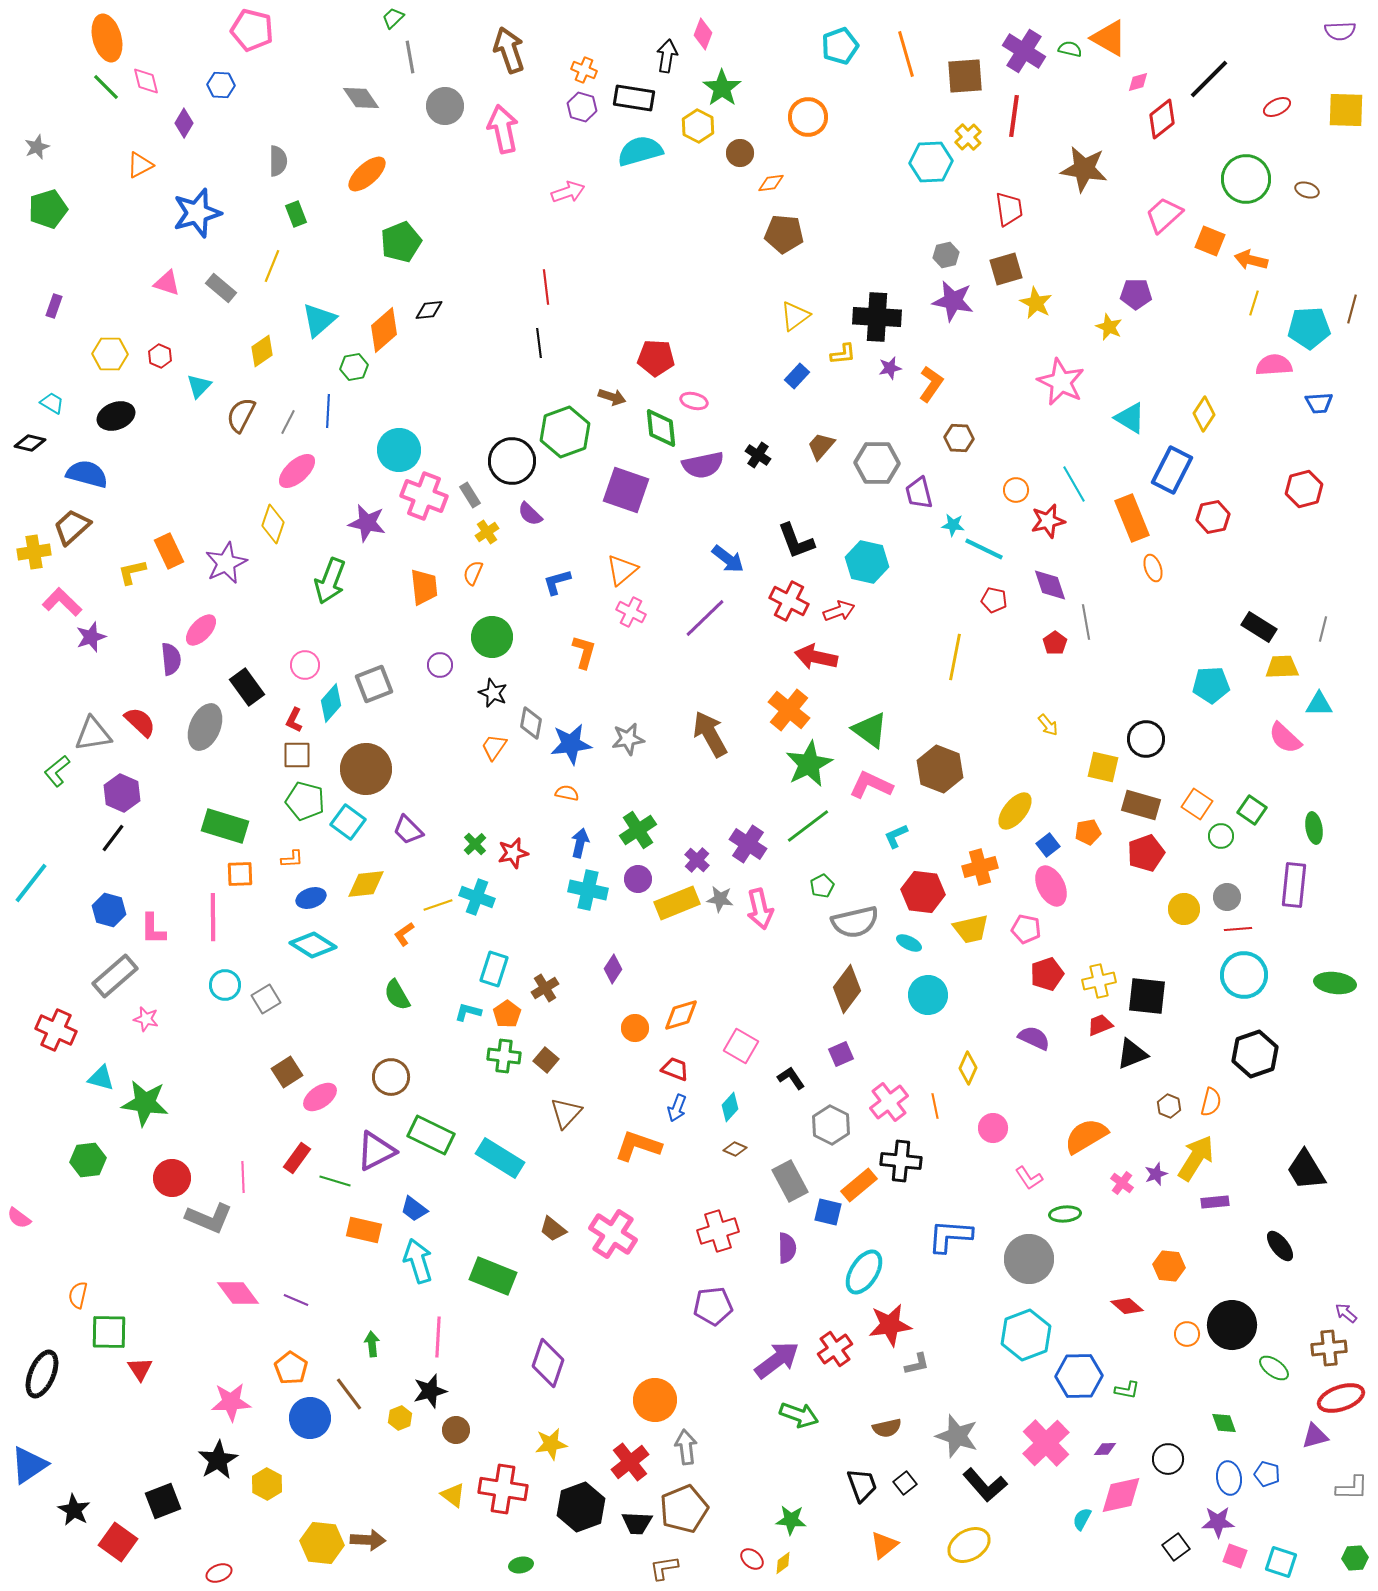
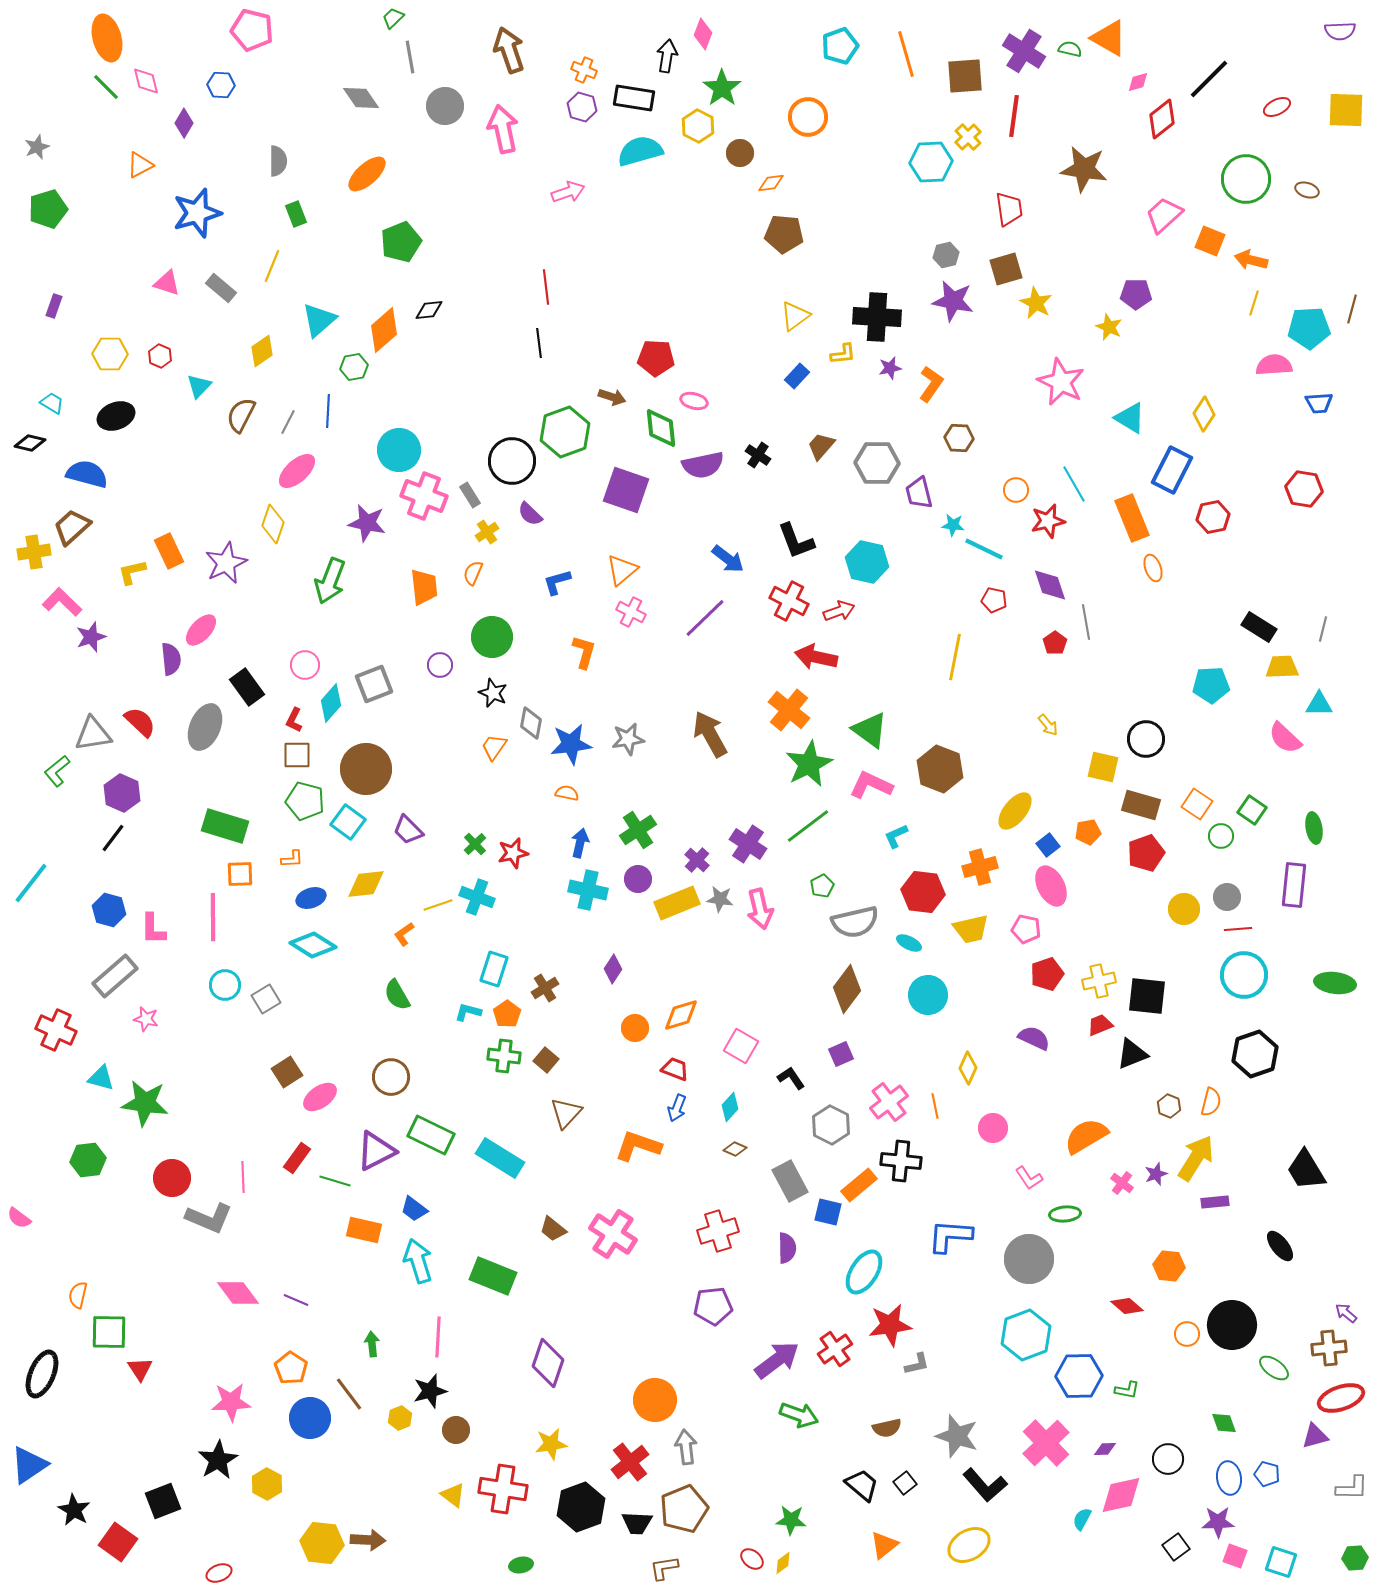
red hexagon at (1304, 489): rotated 24 degrees clockwise
black trapezoid at (862, 1485): rotated 30 degrees counterclockwise
